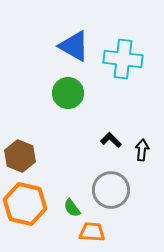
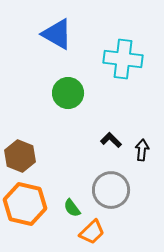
blue triangle: moved 17 px left, 12 px up
orange trapezoid: rotated 132 degrees clockwise
